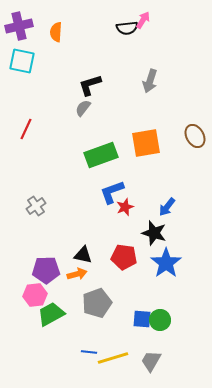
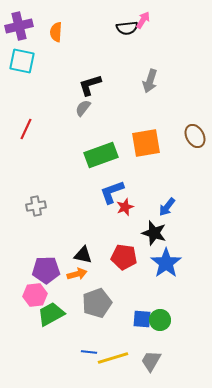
gray cross: rotated 24 degrees clockwise
